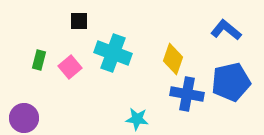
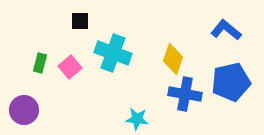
black square: moved 1 px right
green rectangle: moved 1 px right, 3 px down
blue cross: moved 2 px left
purple circle: moved 8 px up
